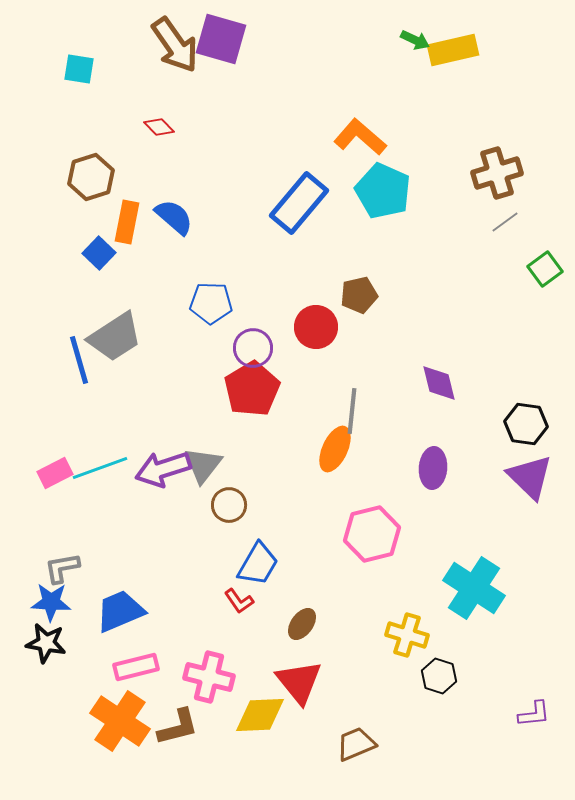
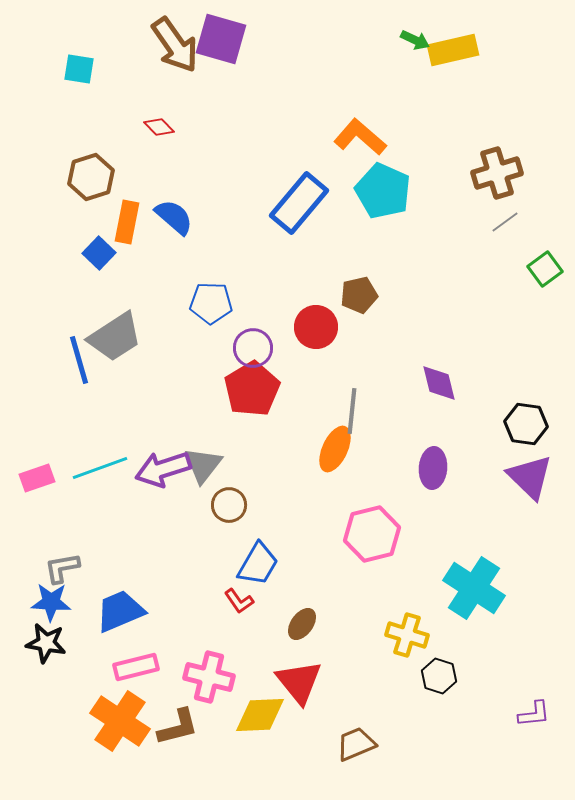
pink rectangle at (55, 473): moved 18 px left, 5 px down; rotated 8 degrees clockwise
